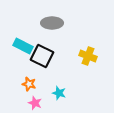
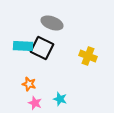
gray ellipse: rotated 20 degrees clockwise
cyan rectangle: rotated 24 degrees counterclockwise
black square: moved 8 px up
cyan star: moved 1 px right, 6 px down
